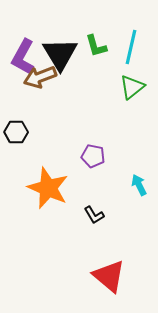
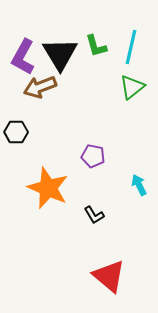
brown arrow: moved 10 px down
